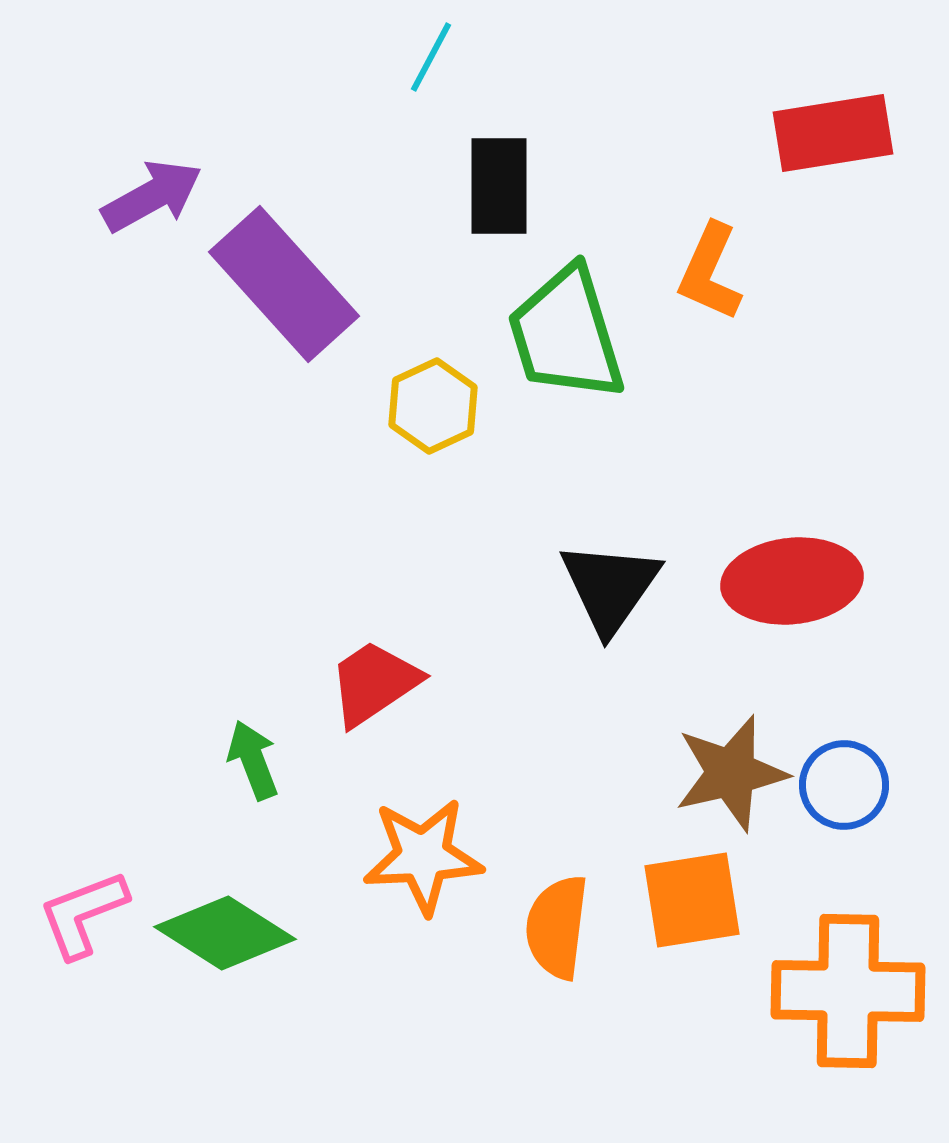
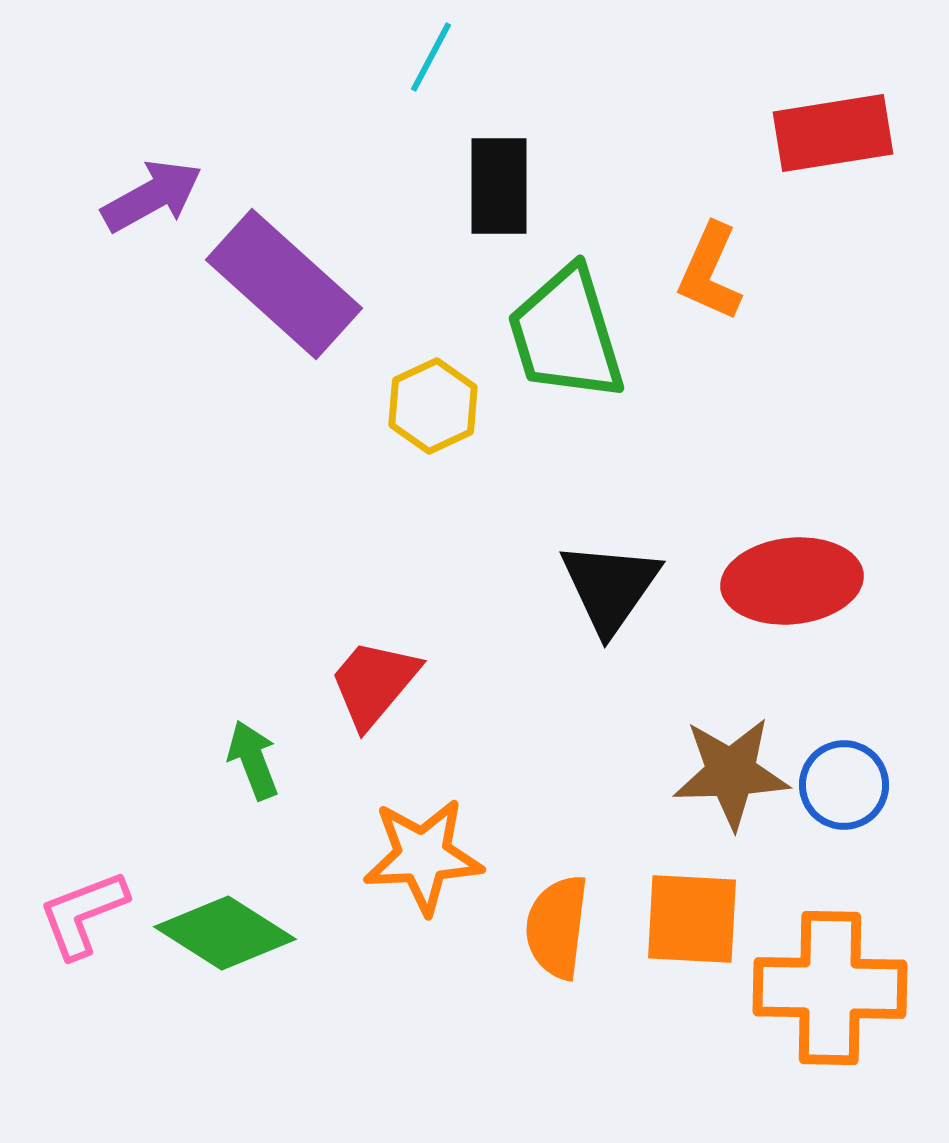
purple rectangle: rotated 6 degrees counterclockwise
red trapezoid: rotated 16 degrees counterclockwise
brown star: rotated 11 degrees clockwise
orange square: moved 19 px down; rotated 12 degrees clockwise
orange cross: moved 18 px left, 3 px up
